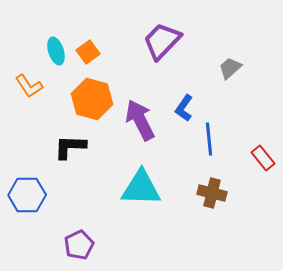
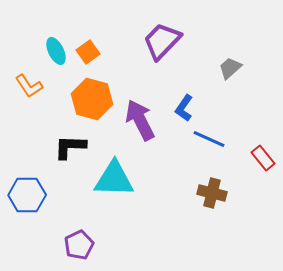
cyan ellipse: rotated 8 degrees counterclockwise
blue line: rotated 60 degrees counterclockwise
cyan triangle: moved 27 px left, 9 px up
